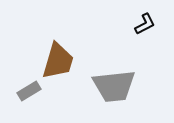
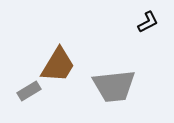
black L-shape: moved 3 px right, 2 px up
brown trapezoid: moved 4 px down; rotated 15 degrees clockwise
